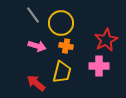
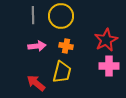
gray line: rotated 36 degrees clockwise
yellow circle: moved 7 px up
pink arrow: rotated 24 degrees counterclockwise
pink cross: moved 10 px right
